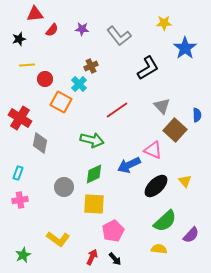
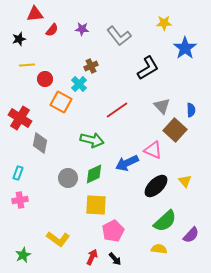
blue semicircle: moved 6 px left, 5 px up
blue arrow: moved 2 px left, 2 px up
gray circle: moved 4 px right, 9 px up
yellow square: moved 2 px right, 1 px down
